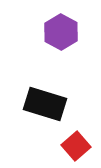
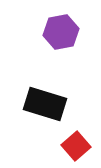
purple hexagon: rotated 20 degrees clockwise
